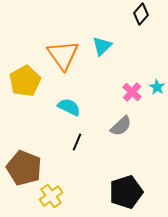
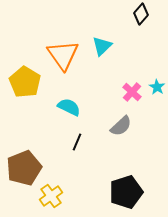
yellow pentagon: moved 1 px down; rotated 12 degrees counterclockwise
brown pentagon: rotated 28 degrees clockwise
